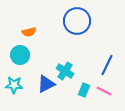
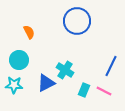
orange semicircle: rotated 104 degrees counterclockwise
cyan circle: moved 1 px left, 5 px down
blue line: moved 4 px right, 1 px down
cyan cross: moved 1 px up
blue triangle: moved 1 px up
